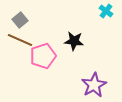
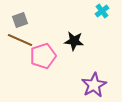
cyan cross: moved 4 px left; rotated 16 degrees clockwise
gray square: rotated 21 degrees clockwise
